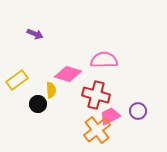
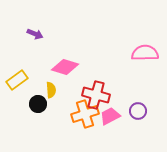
pink semicircle: moved 41 px right, 7 px up
pink diamond: moved 3 px left, 7 px up
orange cross: moved 12 px left, 16 px up; rotated 20 degrees clockwise
